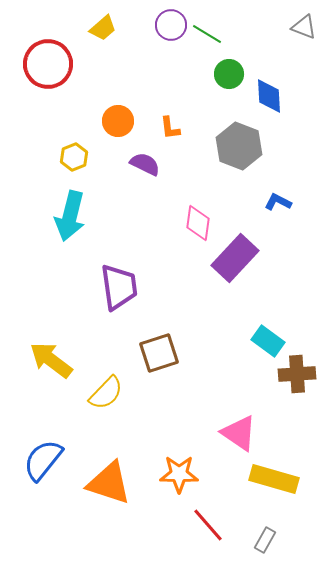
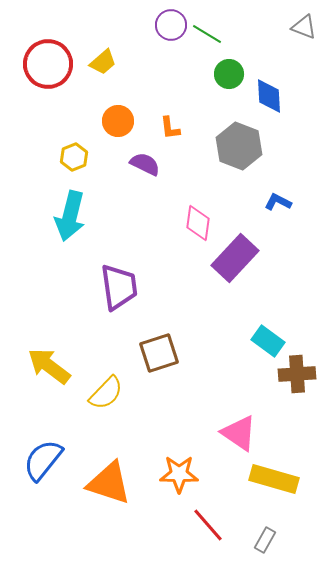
yellow trapezoid: moved 34 px down
yellow arrow: moved 2 px left, 6 px down
